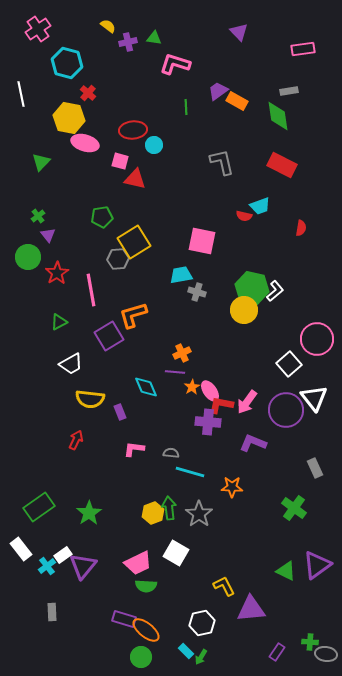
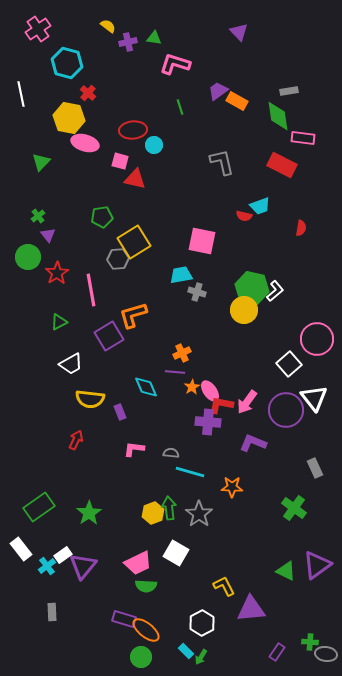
pink rectangle at (303, 49): moved 89 px down; rotated 15 degrees clockwise
green line at (186, 107): moved 6 px left; rotated 14 degrees counterclockwise
white hexagon at (202, 623): rotated 15 degrees counterclockwise
